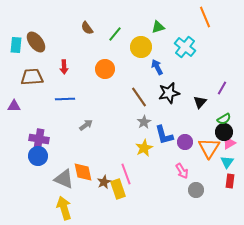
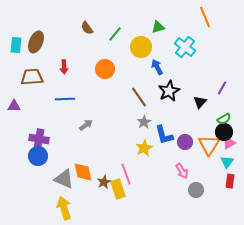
brown ellipse: rotated 60 degrees clockwise
black star: moved 2 px up; rotated 15 degrees counterclockwise
orange triangle: moved 3 px up
